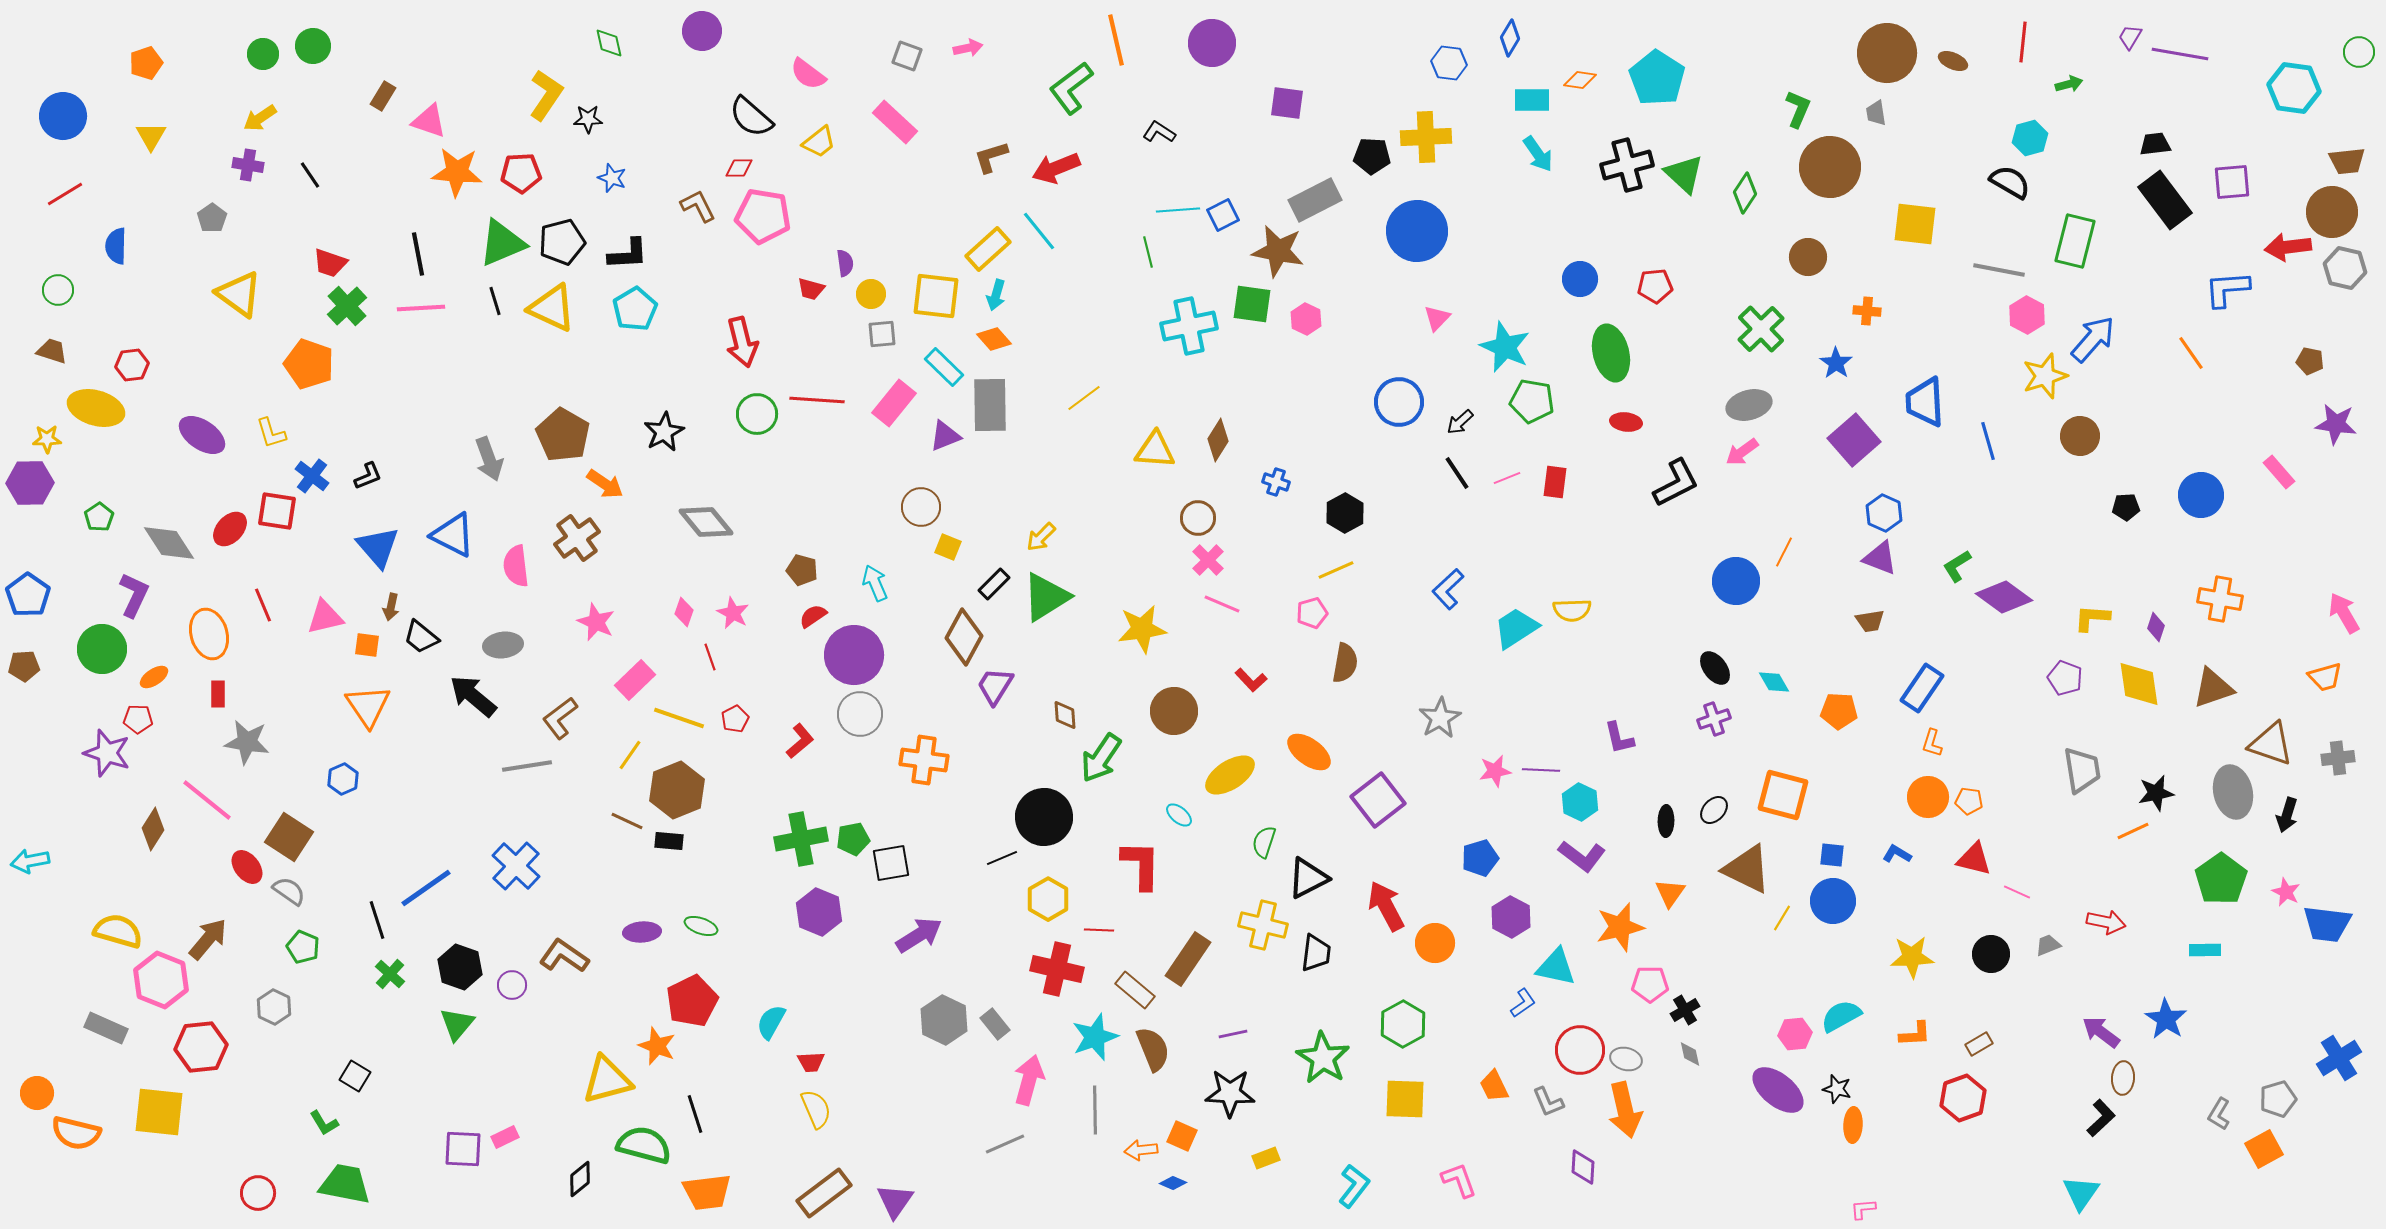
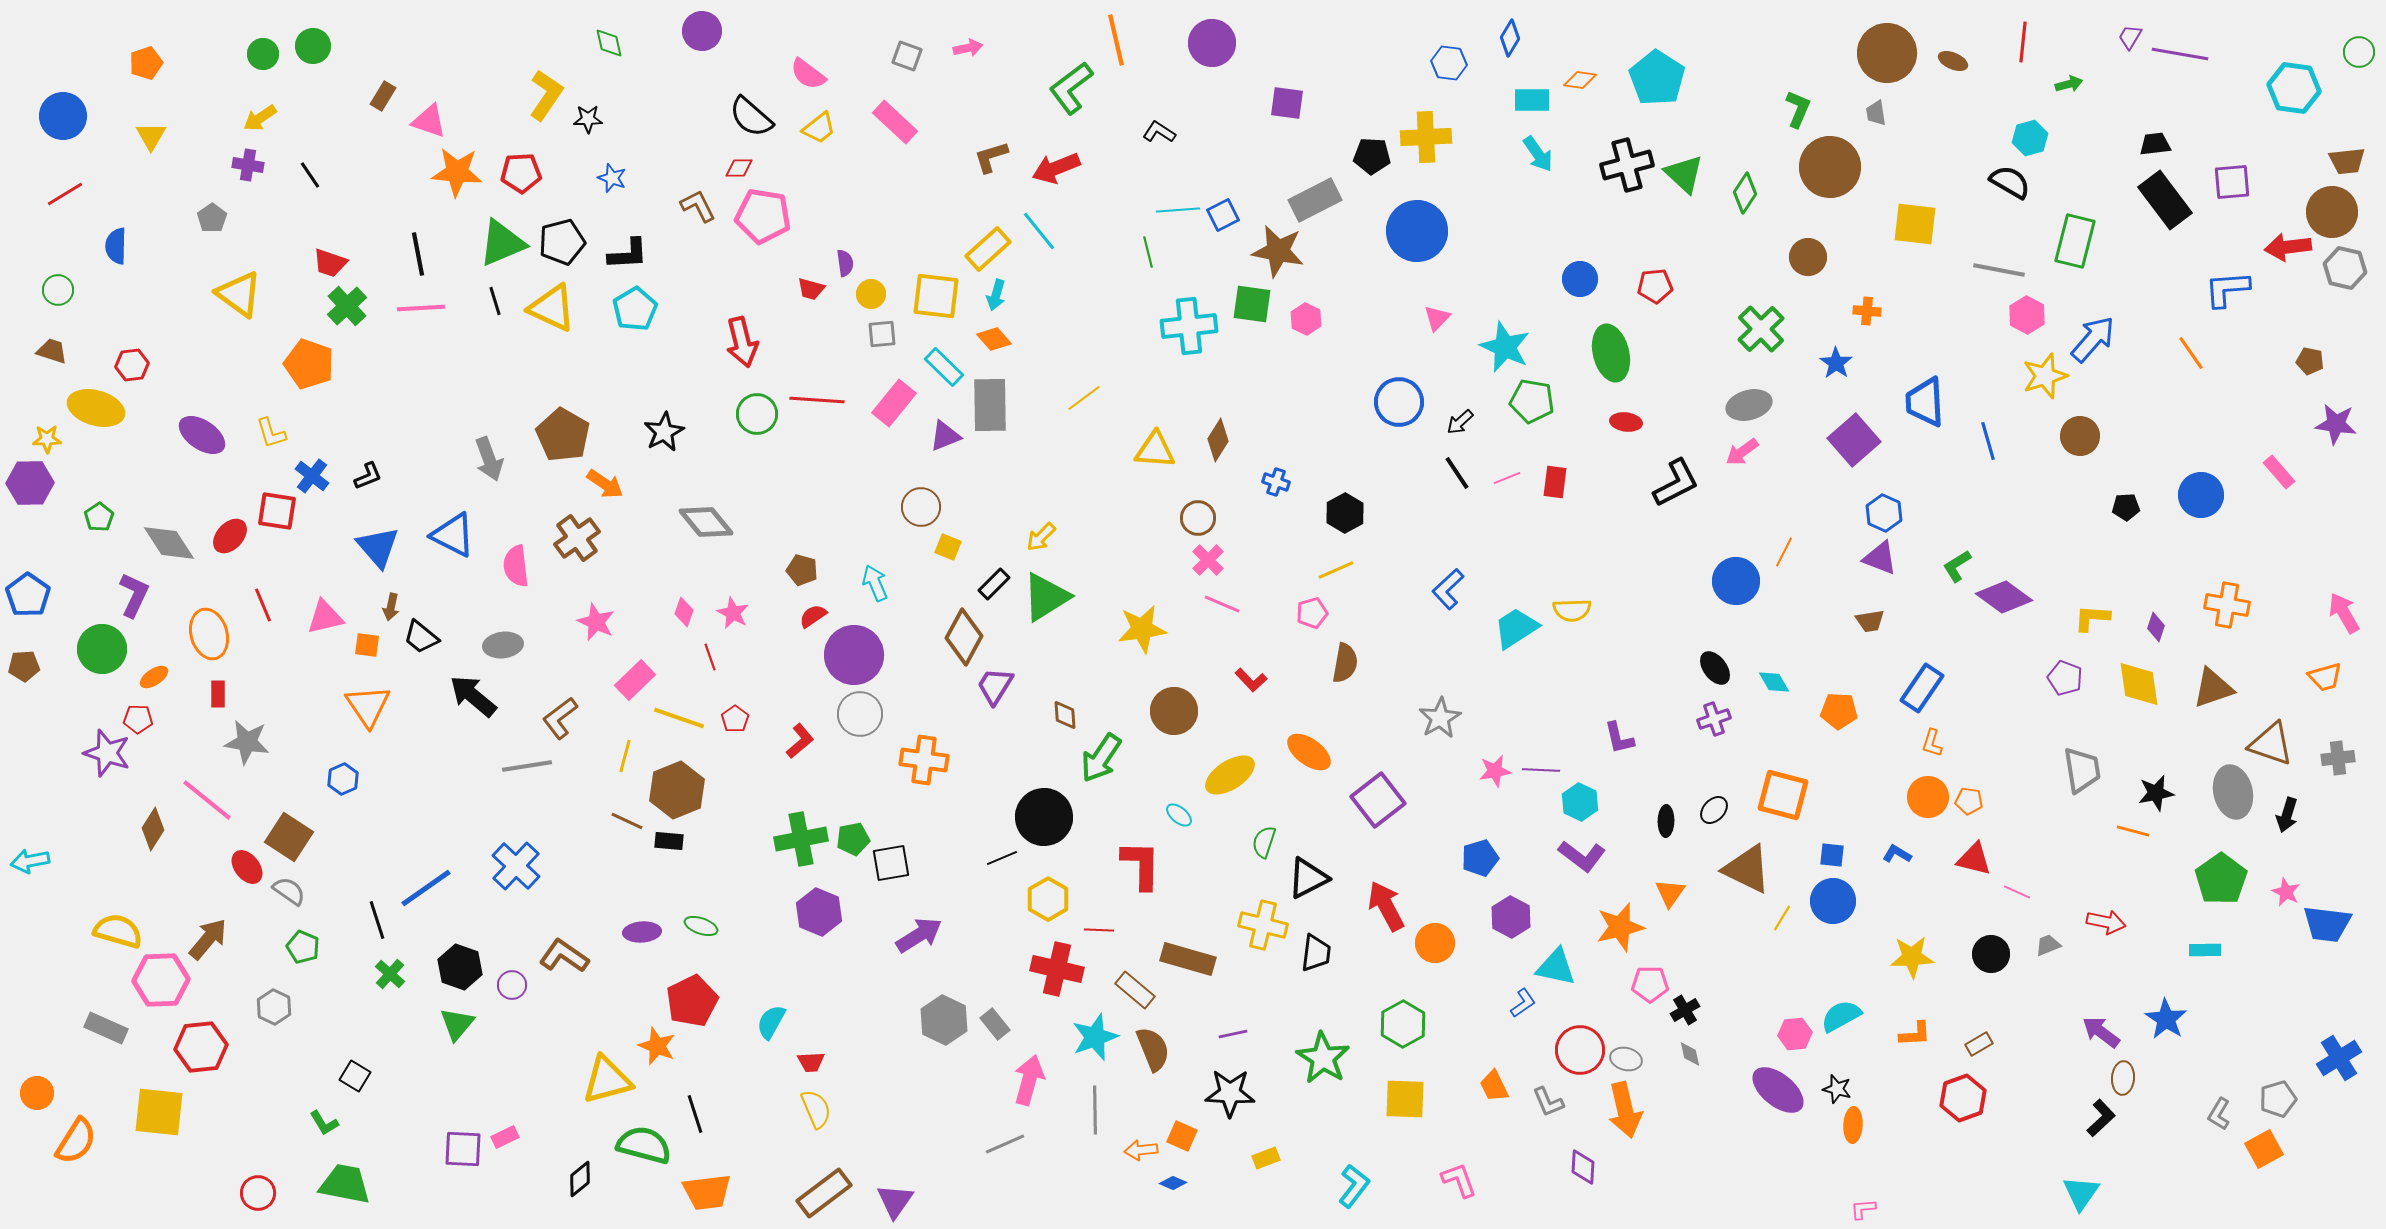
yellow trapezoid at (819, 142): moved 14 px up
cyan cross at (1189, 326): rotated 6 degrees clockwise
red ellipse at (230, 529): moved 7 px down
orange cross at (2220, 599): moved 7 px right, 6 px down
red pentagon at (735, 719): rotated 8 degrees counterclockwise
yellow line at (630, 755): moved 5 px left, 1 px down; rotated 20 degrees counterclockwise
orange line at (2133, 831): rotated 40 degrees clockwise
brown rectangle at (1188, 959): rotated 72 degrees clockwise
pink hexagon at (161, 980): rotated 24 degrees counterclockwise
orange semicircle at (76, 1133): moved 8 px down; rotated 72 degrees counterclockwise
